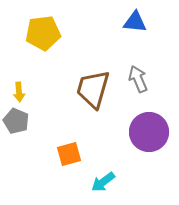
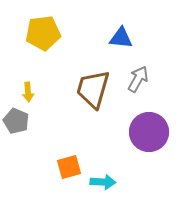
blue triangle: moved 14 px left, 16 px down
gray arrow: rotated 52 degrees clockwise
yellow arrow: moved 9 px right
orange square: moved 13 px down
cyan arrow: rotated 140 degrees counterclockwise
